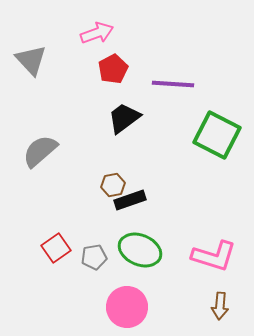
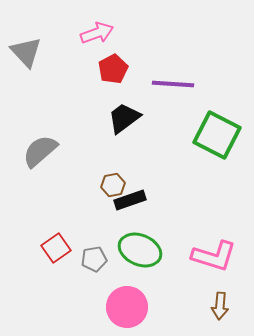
gray triangle: moved 5 px left, 8 px up
gray pentagon: moved 2 px down
